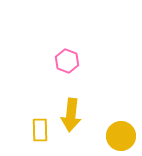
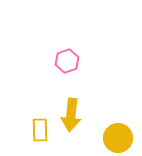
pink hexagon: rotated 20 degrees clockwise
yellow circle: moved 3 px left, 2 px down
